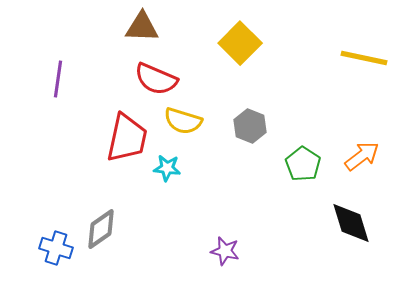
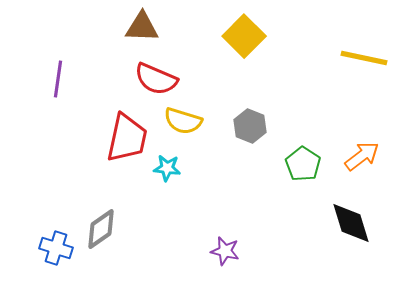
yellow square: moved 4 px right, 7 px up
